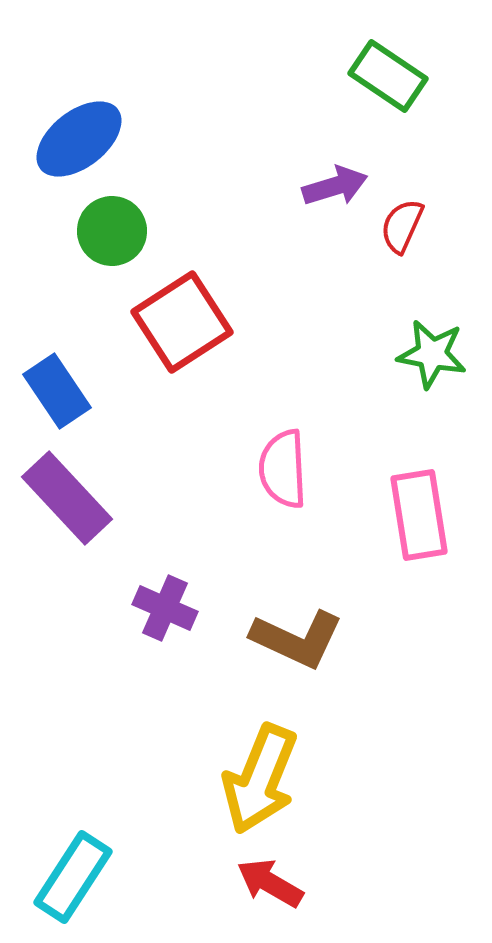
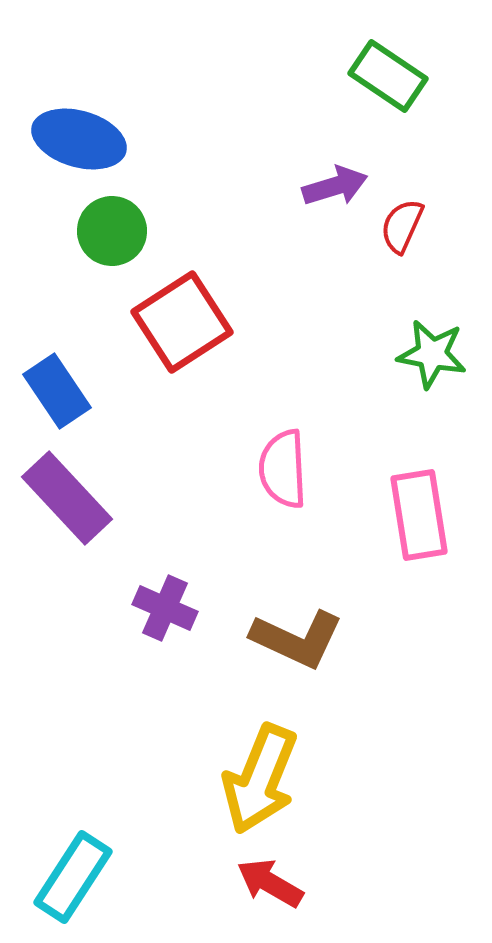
blue ellipse: rotated 54 degrees clockwise
